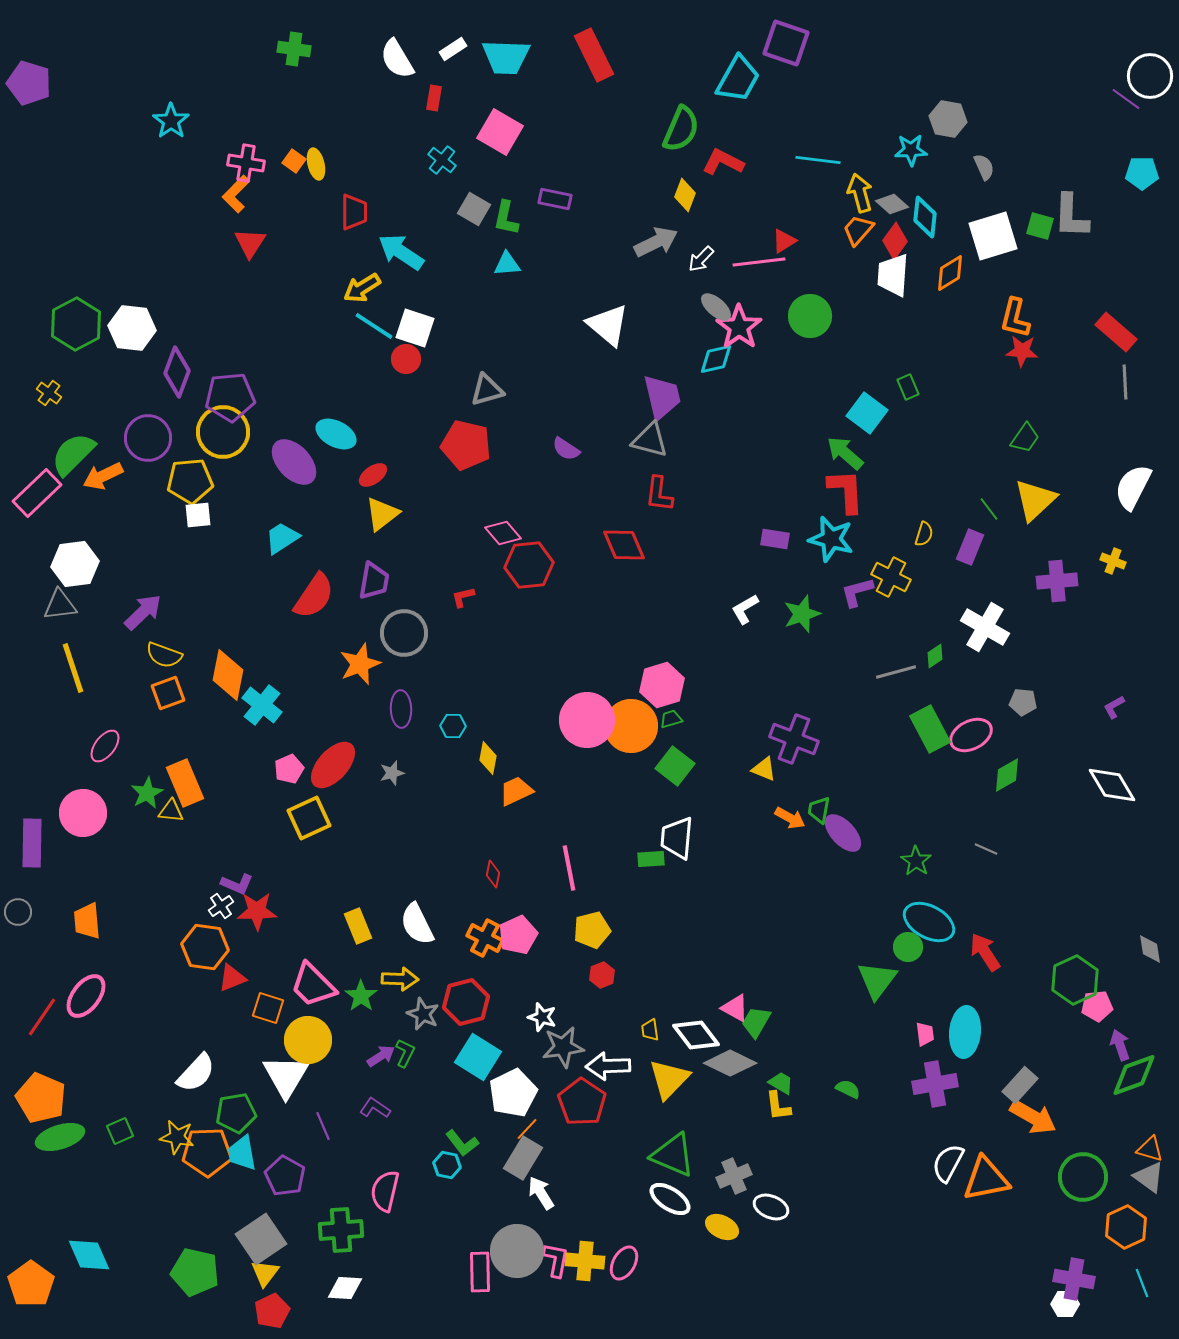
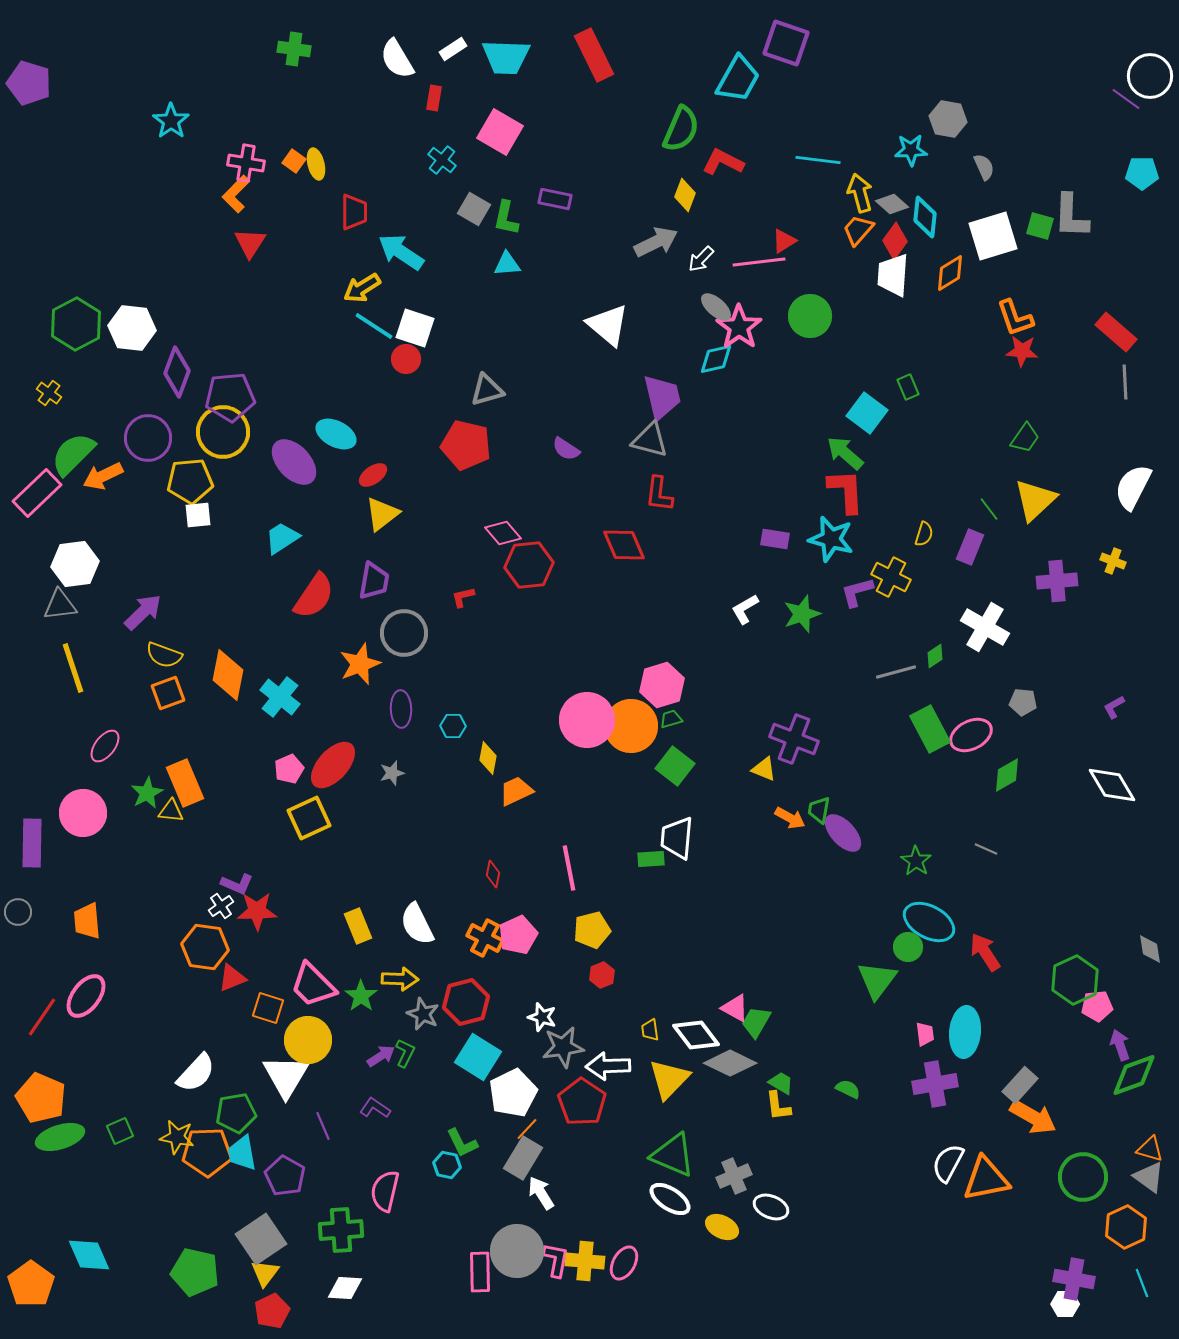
orange L-shape at (1015, 318): rotated 33 degrees counterclockwise
cyan cross at (262, 705): moved 18 px right, 8 px up
green L-shape at (462, 1143): rotated 12 degrees clockwise
